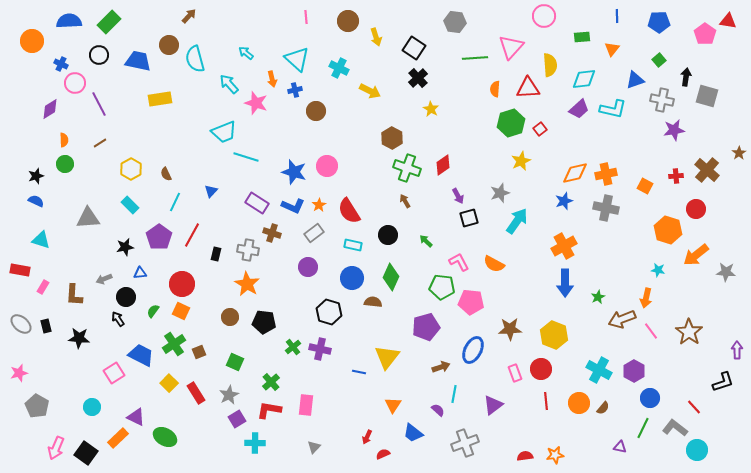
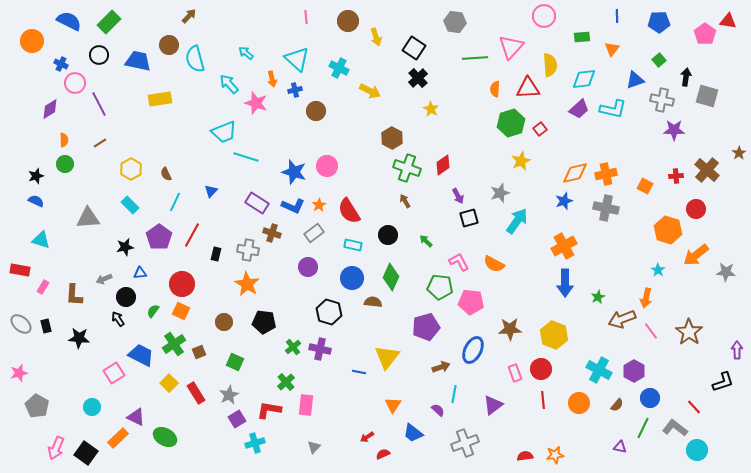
blue semicircle at (69, 21): rotated 30 degrees clockwise
purple star at (674, 130): rotated 10 degrees clockwise
cyan star at (658, 270): rotated 24 degrees clockwise
green pentagon at (442, 287): moved 2 px left
brown circle at (230, 317): moved 6 px left, 5 px down
green cross at (271, 382): moved 15 px right
red line at (546, 401): moved 3 px left, 1 px up
brown semicircle at (603, 408): moved 14 px right, 3 px up
red arrow at (367, 437): rotated 32 degrees clockwise
cyan cross at (255, 443): rotated 18 degrees counterclockwise
